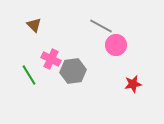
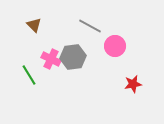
gray line: moved 11 px left
pink circle: moved 1 px left, 1 px down
gray hexagon: moved 14 px up
